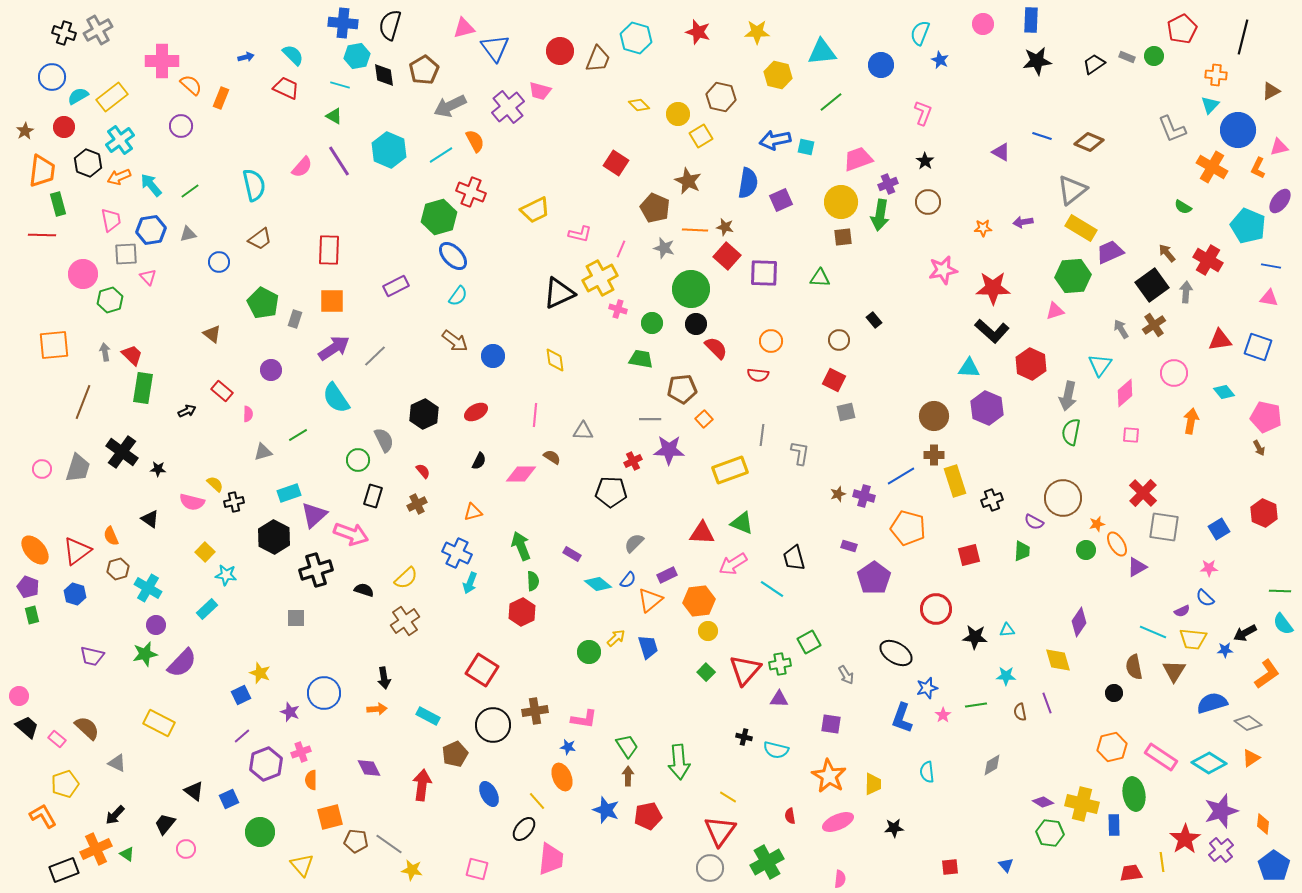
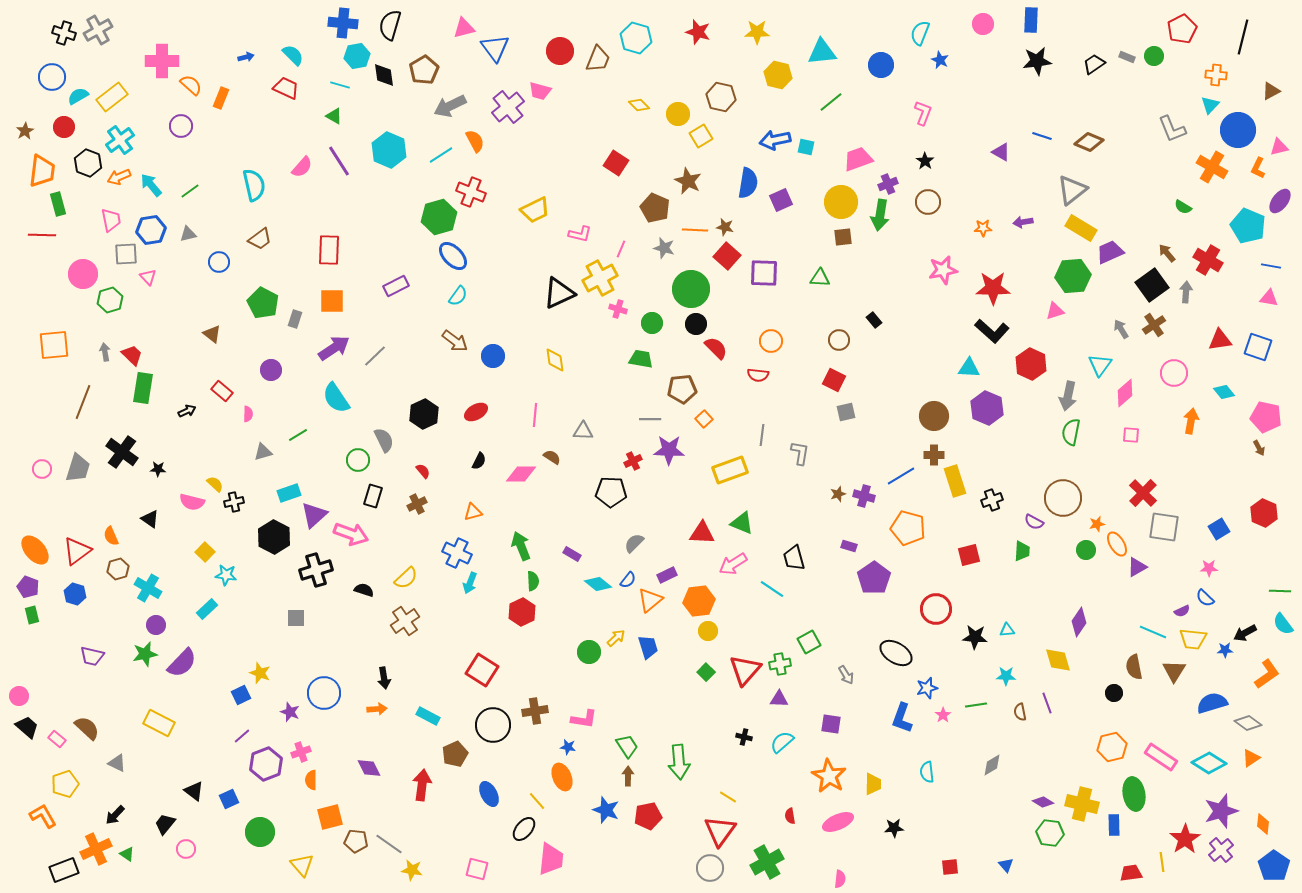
cyan semicircle at (776, 750): moved 6 px right, 8 px up; rotated 125 degrees clockwise
